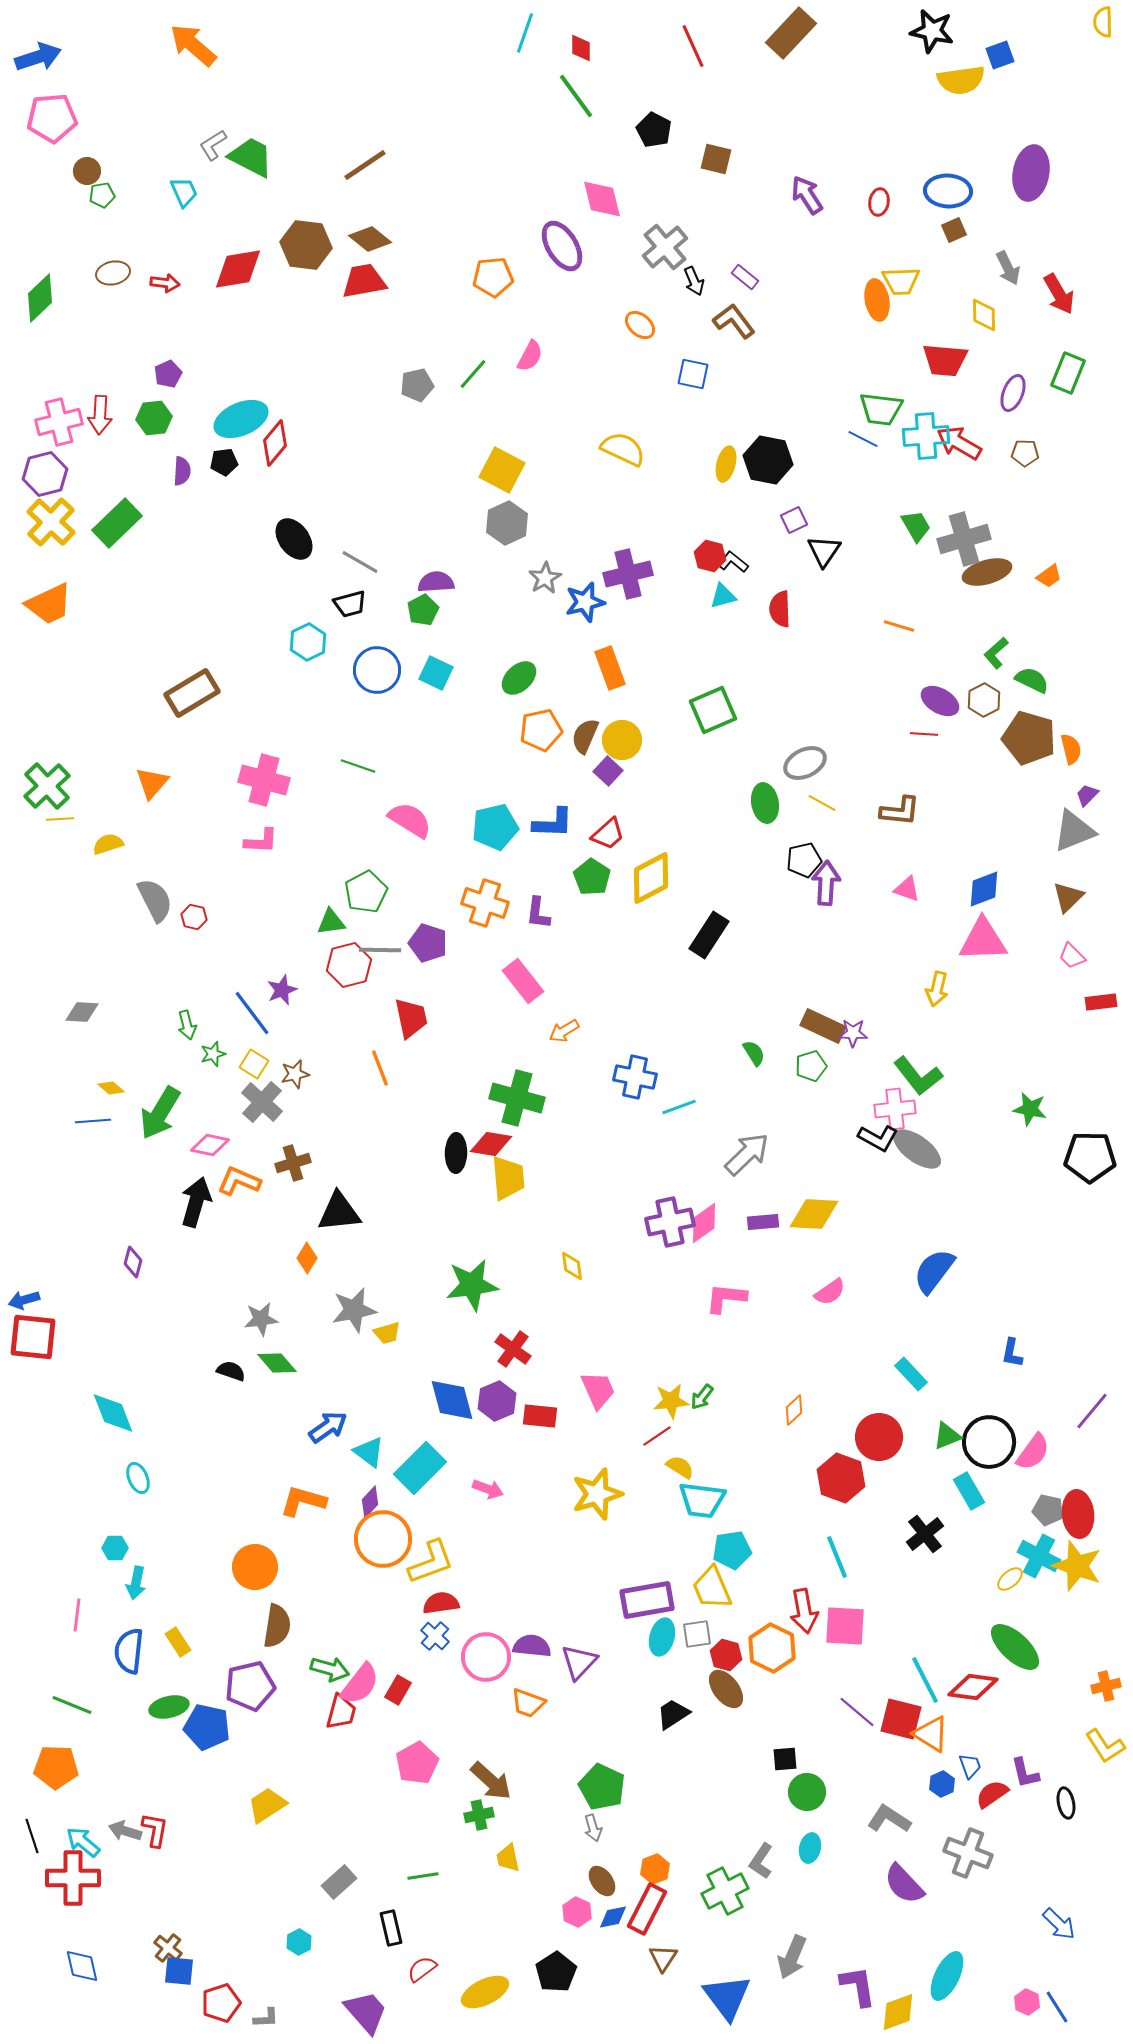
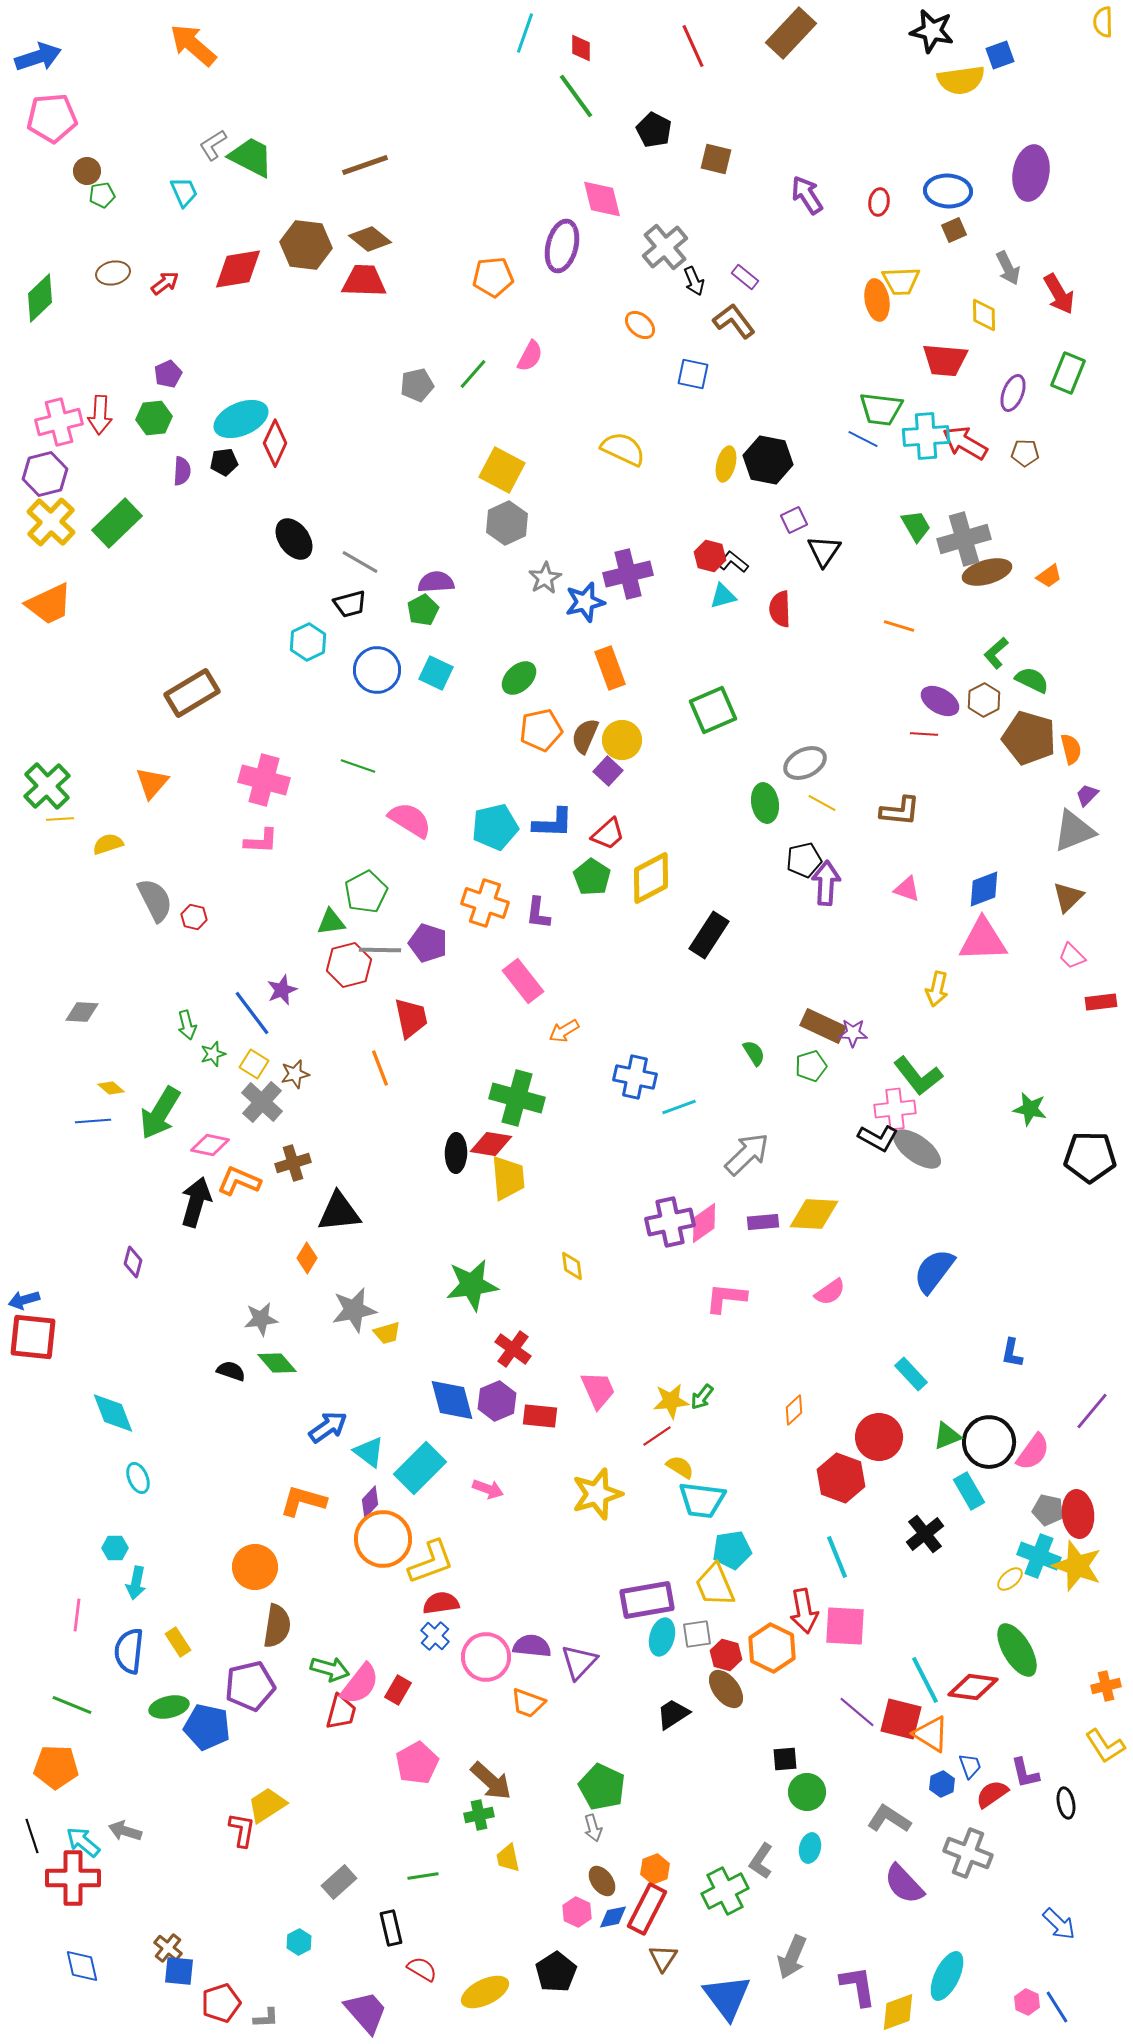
brown line at (365, 165): rotated 15 degrees clockwise
purple ellipse at (562, 246): rotated 45 degrees clockwise
red trapezoid at (364, 281): rotated 12 degrees clockwise
red arrow at (165, 283): rotated 44 degrees counterclockwise
red diamond at (275, 443): rotated 15 degrees counterclockwise
red arrow at (959, 443): moved 6 px right
cyan cross at (1039, 1556): rotated 6 degrees counterclockwise
yellow trapezoid at (712, 1588): moved 3 px right, 3 px up
green ellipse at (1015, 1647): moved 2 px right, 3 px down; rotated 16 degrees clockwise
red L-shape at (155, 1830): moved 87 px right
red semicircle at (422, 1969): rotated 68 degrees clockwise
